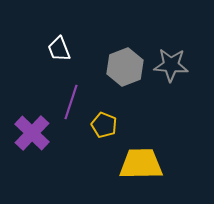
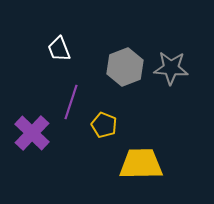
gray star: moved 3 px down
